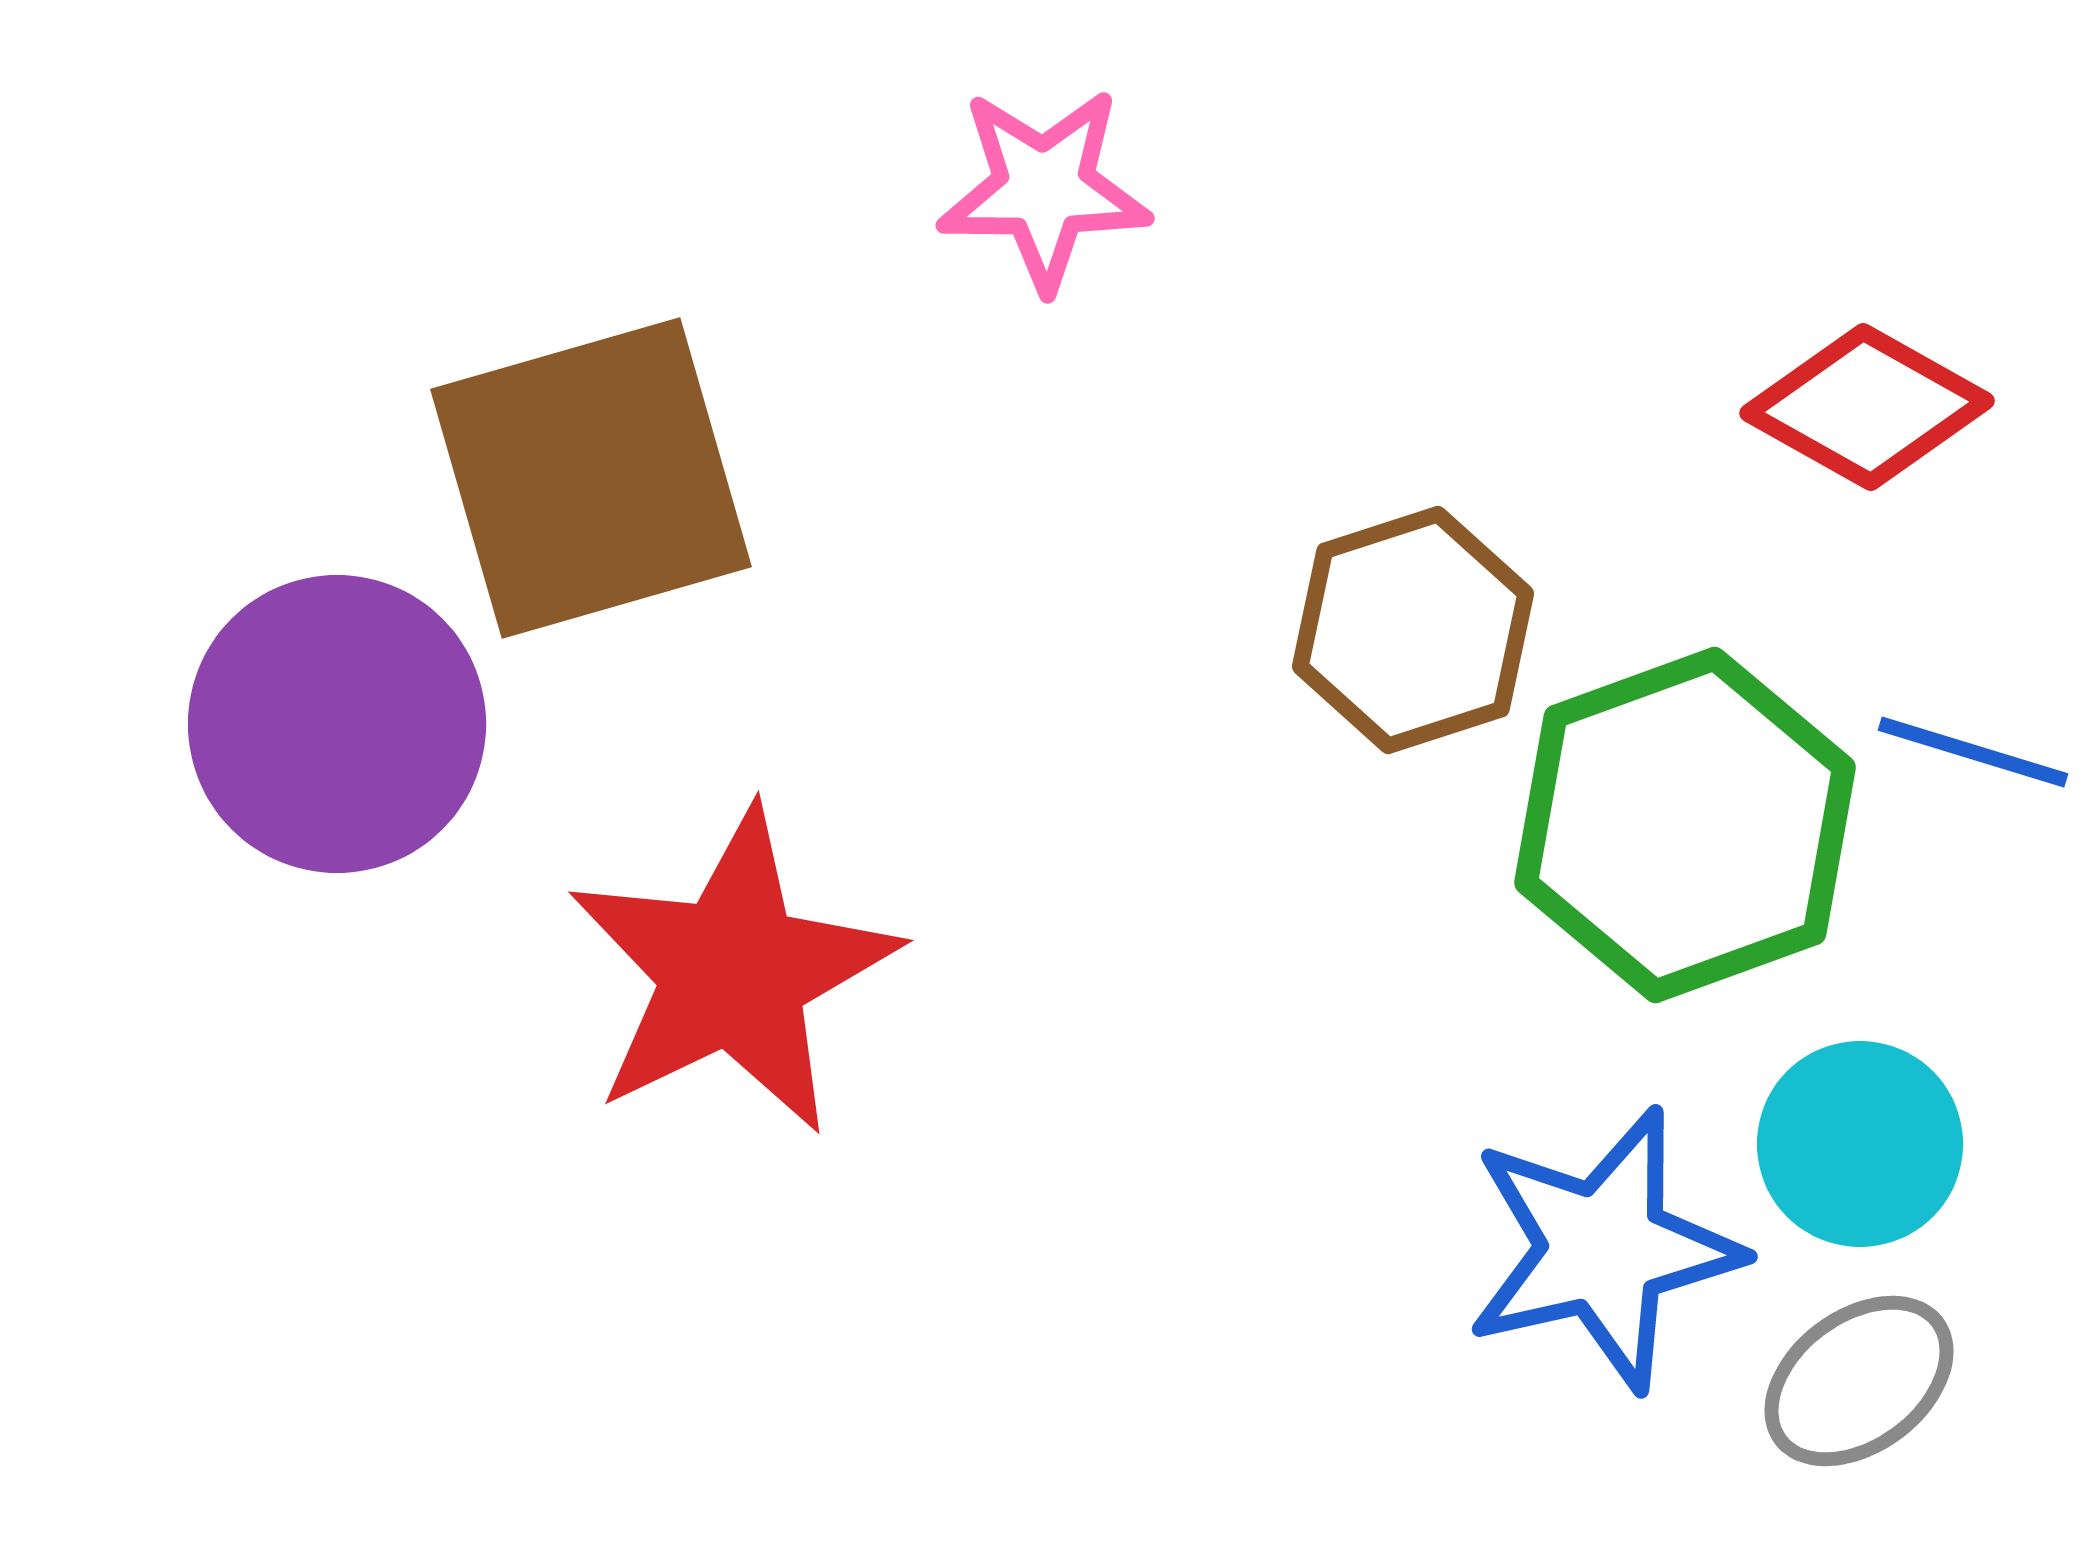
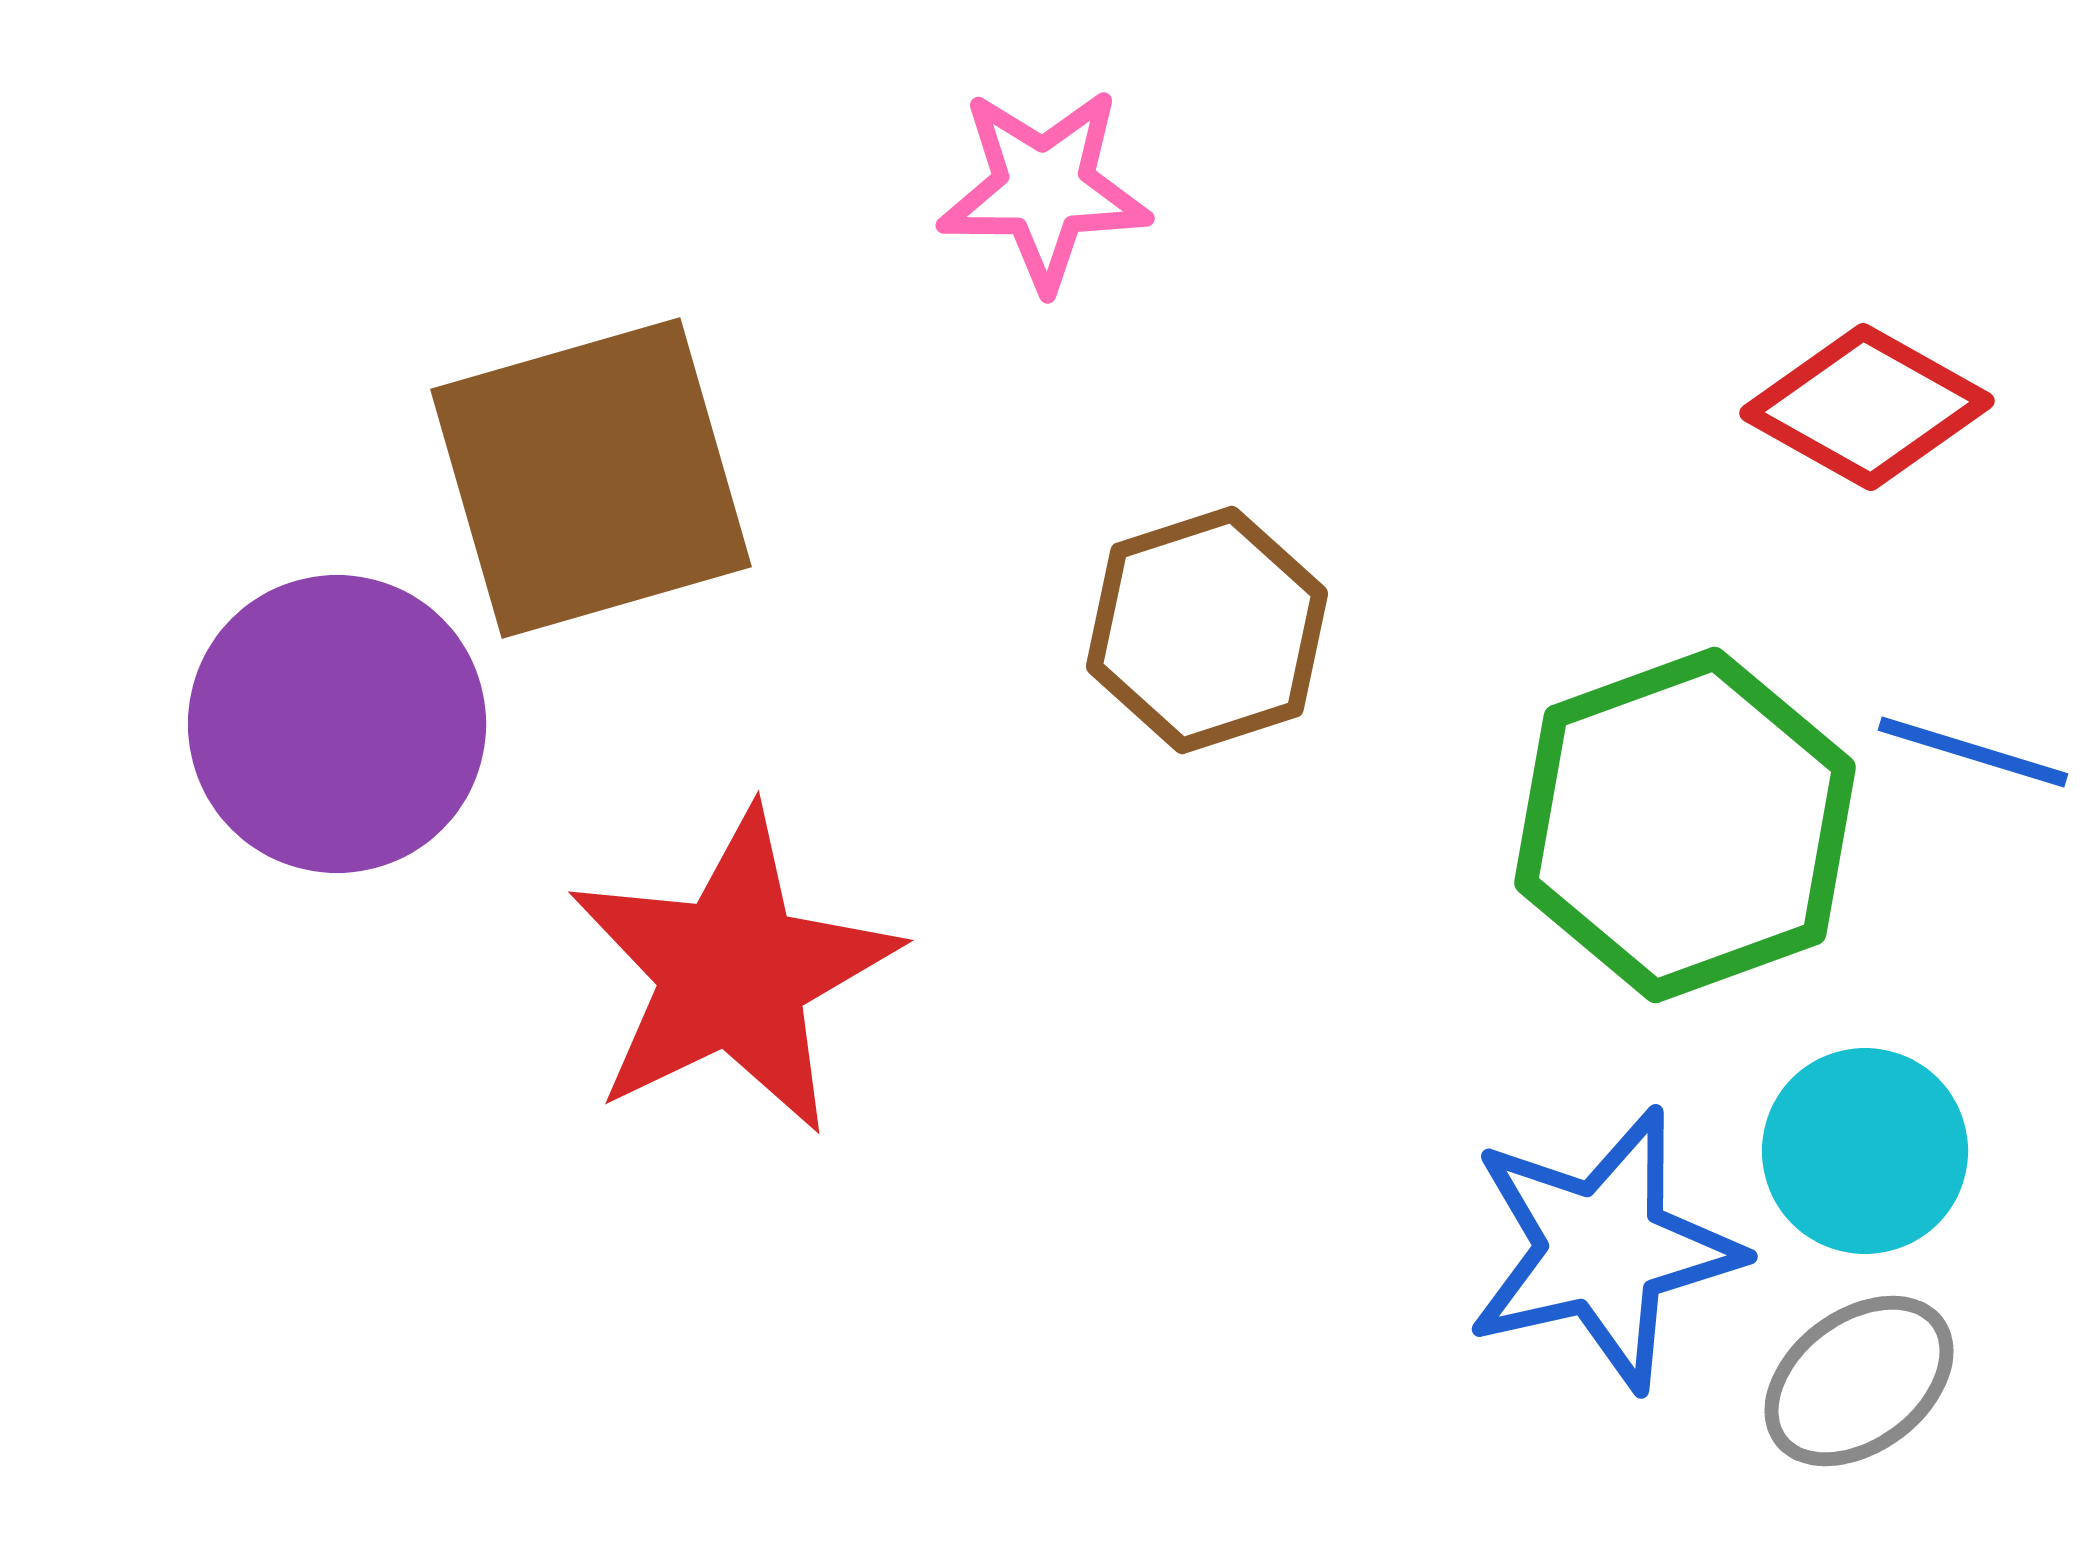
brown hexagon: moved 206 px left
cyan circle: moved 5 px right, 7 px down
